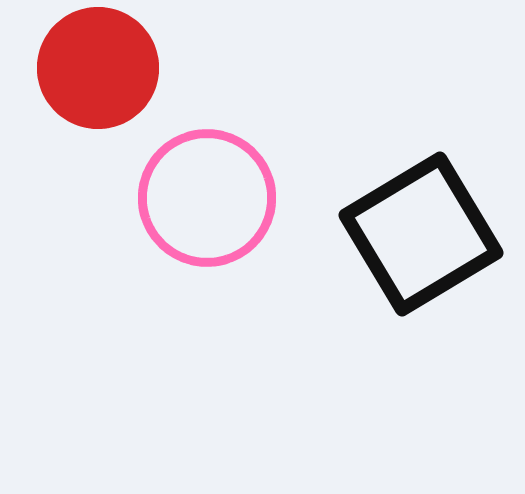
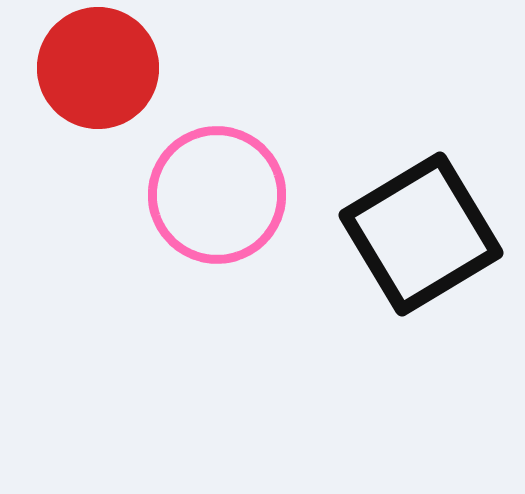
pink circle: moved 10 px right, 3 px up
